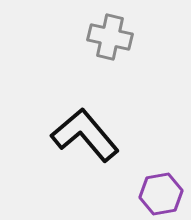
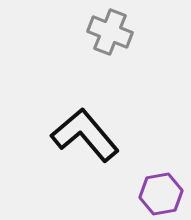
gray cross: moved 5 px up; rotated 9 degrees clockwise
